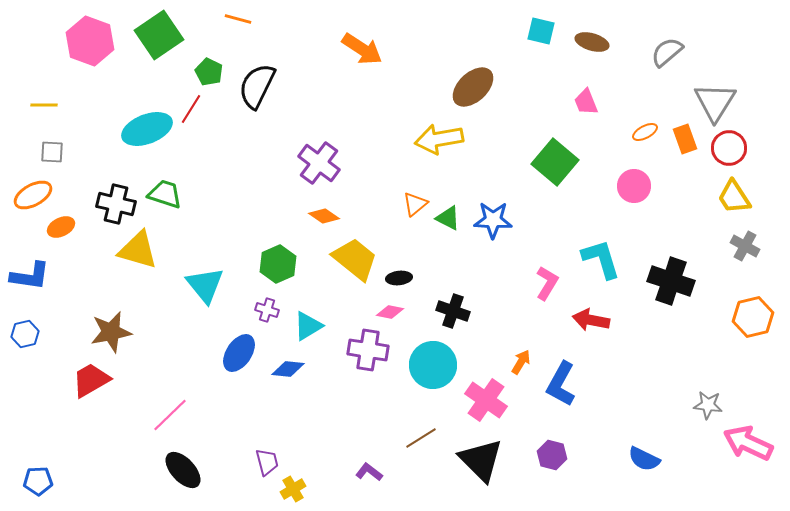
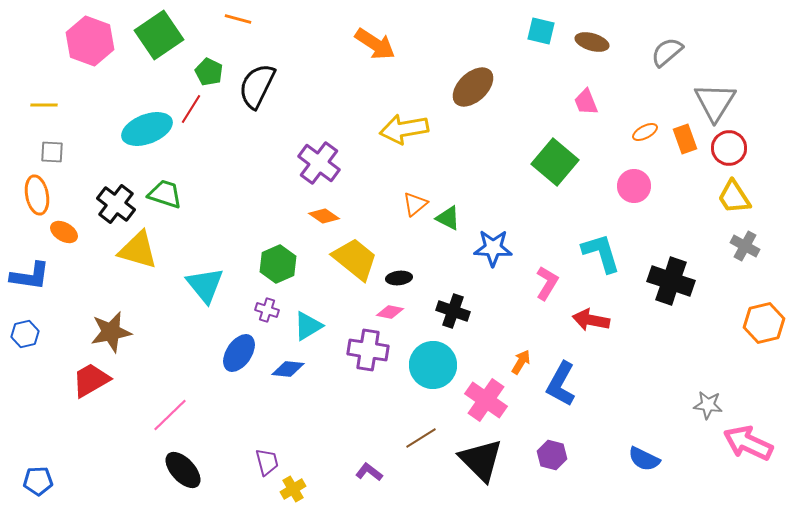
orange arrow at (362, 49): moved 13 px right, 5 px up
yellow arrow at (439, 139): moved 35 px left, 10 px up
orange ellipse at (33, 195): moved 4 px right; rotated 72 degrees counterclockwise
black cross at (116, 204): rotated 24 degrees clockwise
blue star at (493, 220): moved 28 px down
orange ellipse at (61, 227): moved 3 px right, 5 px down; rotated 56 degrees clockwise
cyan L-shape at (601, 259): moved 6 px up
orange hexagon at (753, 317): moved 11 px right, 6 px down
